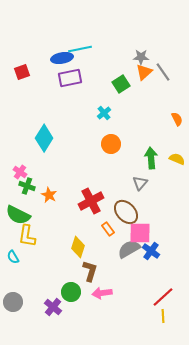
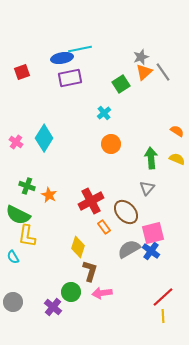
gray star: rotated 21 degrees counterclockwise
orange semicircle: moved 12 px down; rotated 32 degrees counterclockwise
pink cross: moved 4 px left, 30 px up
gray triangle: moved 7 px right, 5 px down
orange rectangle: moved 4 px left, 2 px up
pink square: moved 13 px right; rotated 15 degrees counterclockwise
